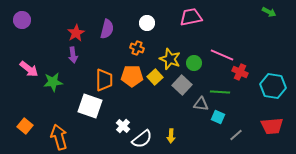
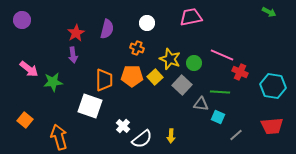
orange square: moved 6 px up
